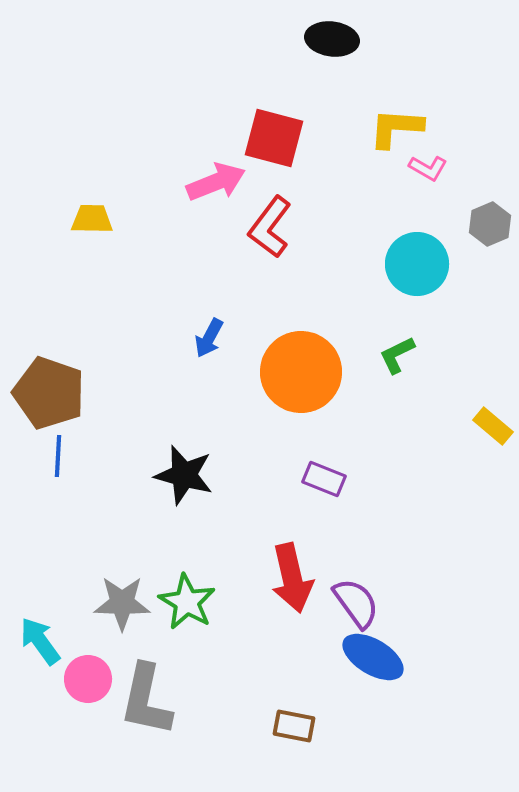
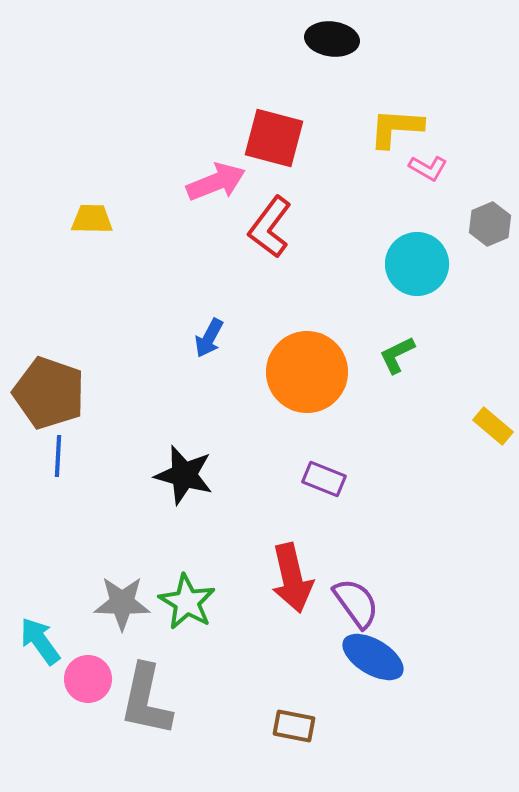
orange circle: moved 6 px right
